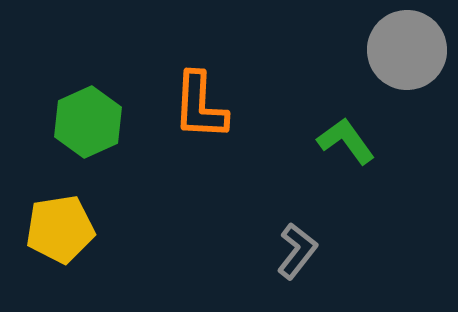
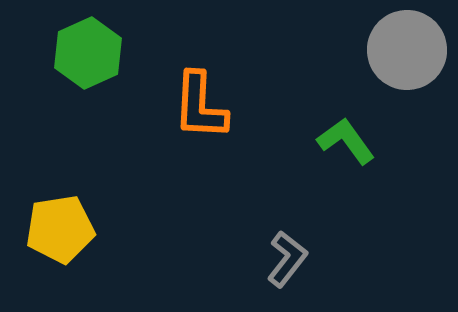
green hexagon: moved 69 px up
gray L-shape: moved 10 px left, 8 px down
